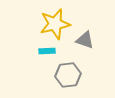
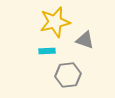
yellow star: moved 2 px up
